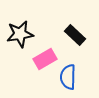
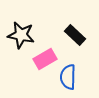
black star: moved 1 px right, 1 px down; rotated 20 degrees clockwise
